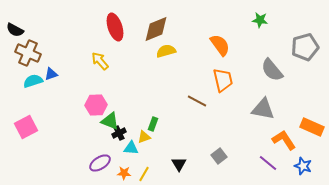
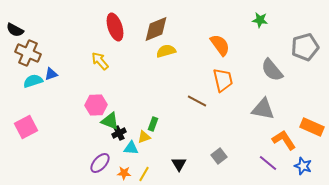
purple ellipse: rotated 15 degrees counterclockwise
